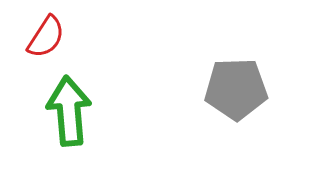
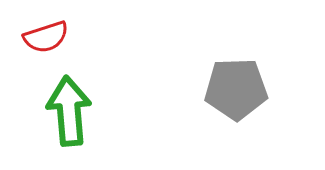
red semicircle: rotated 39 degrees clockwise
